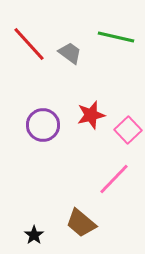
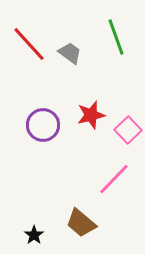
green line: rotated 57 degrees clockwise
